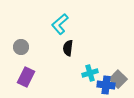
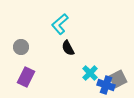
black semicircle: rotated 35 degrees counterclockwise
cyan cross: rotated 28 degrees counterclockwise
gray square: rotated 18 degrees clockwise
blue cross: rotated 12 degrees clockwise
